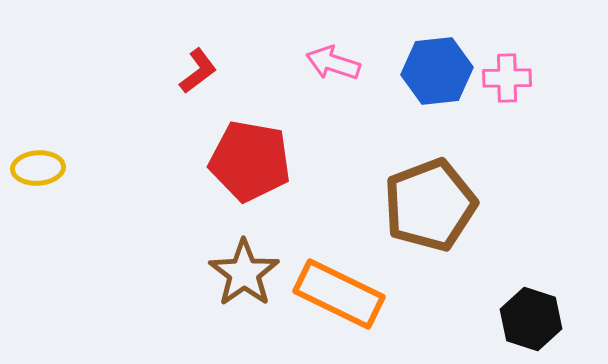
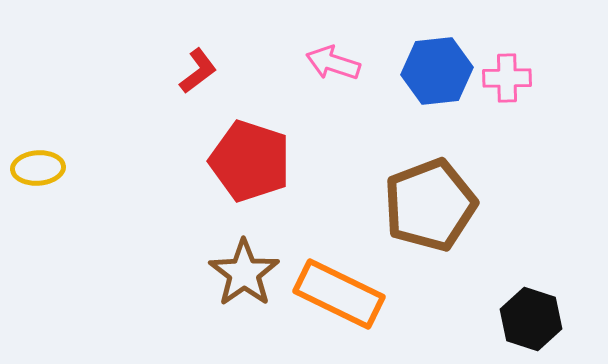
red pentagon: rotated 8 degrees clockwise
